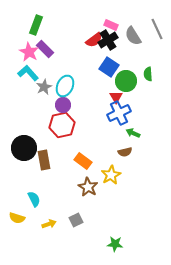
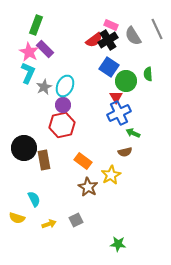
cyan L-shape: rotated 65 degrees clockwise
green star: moved 3 px right
